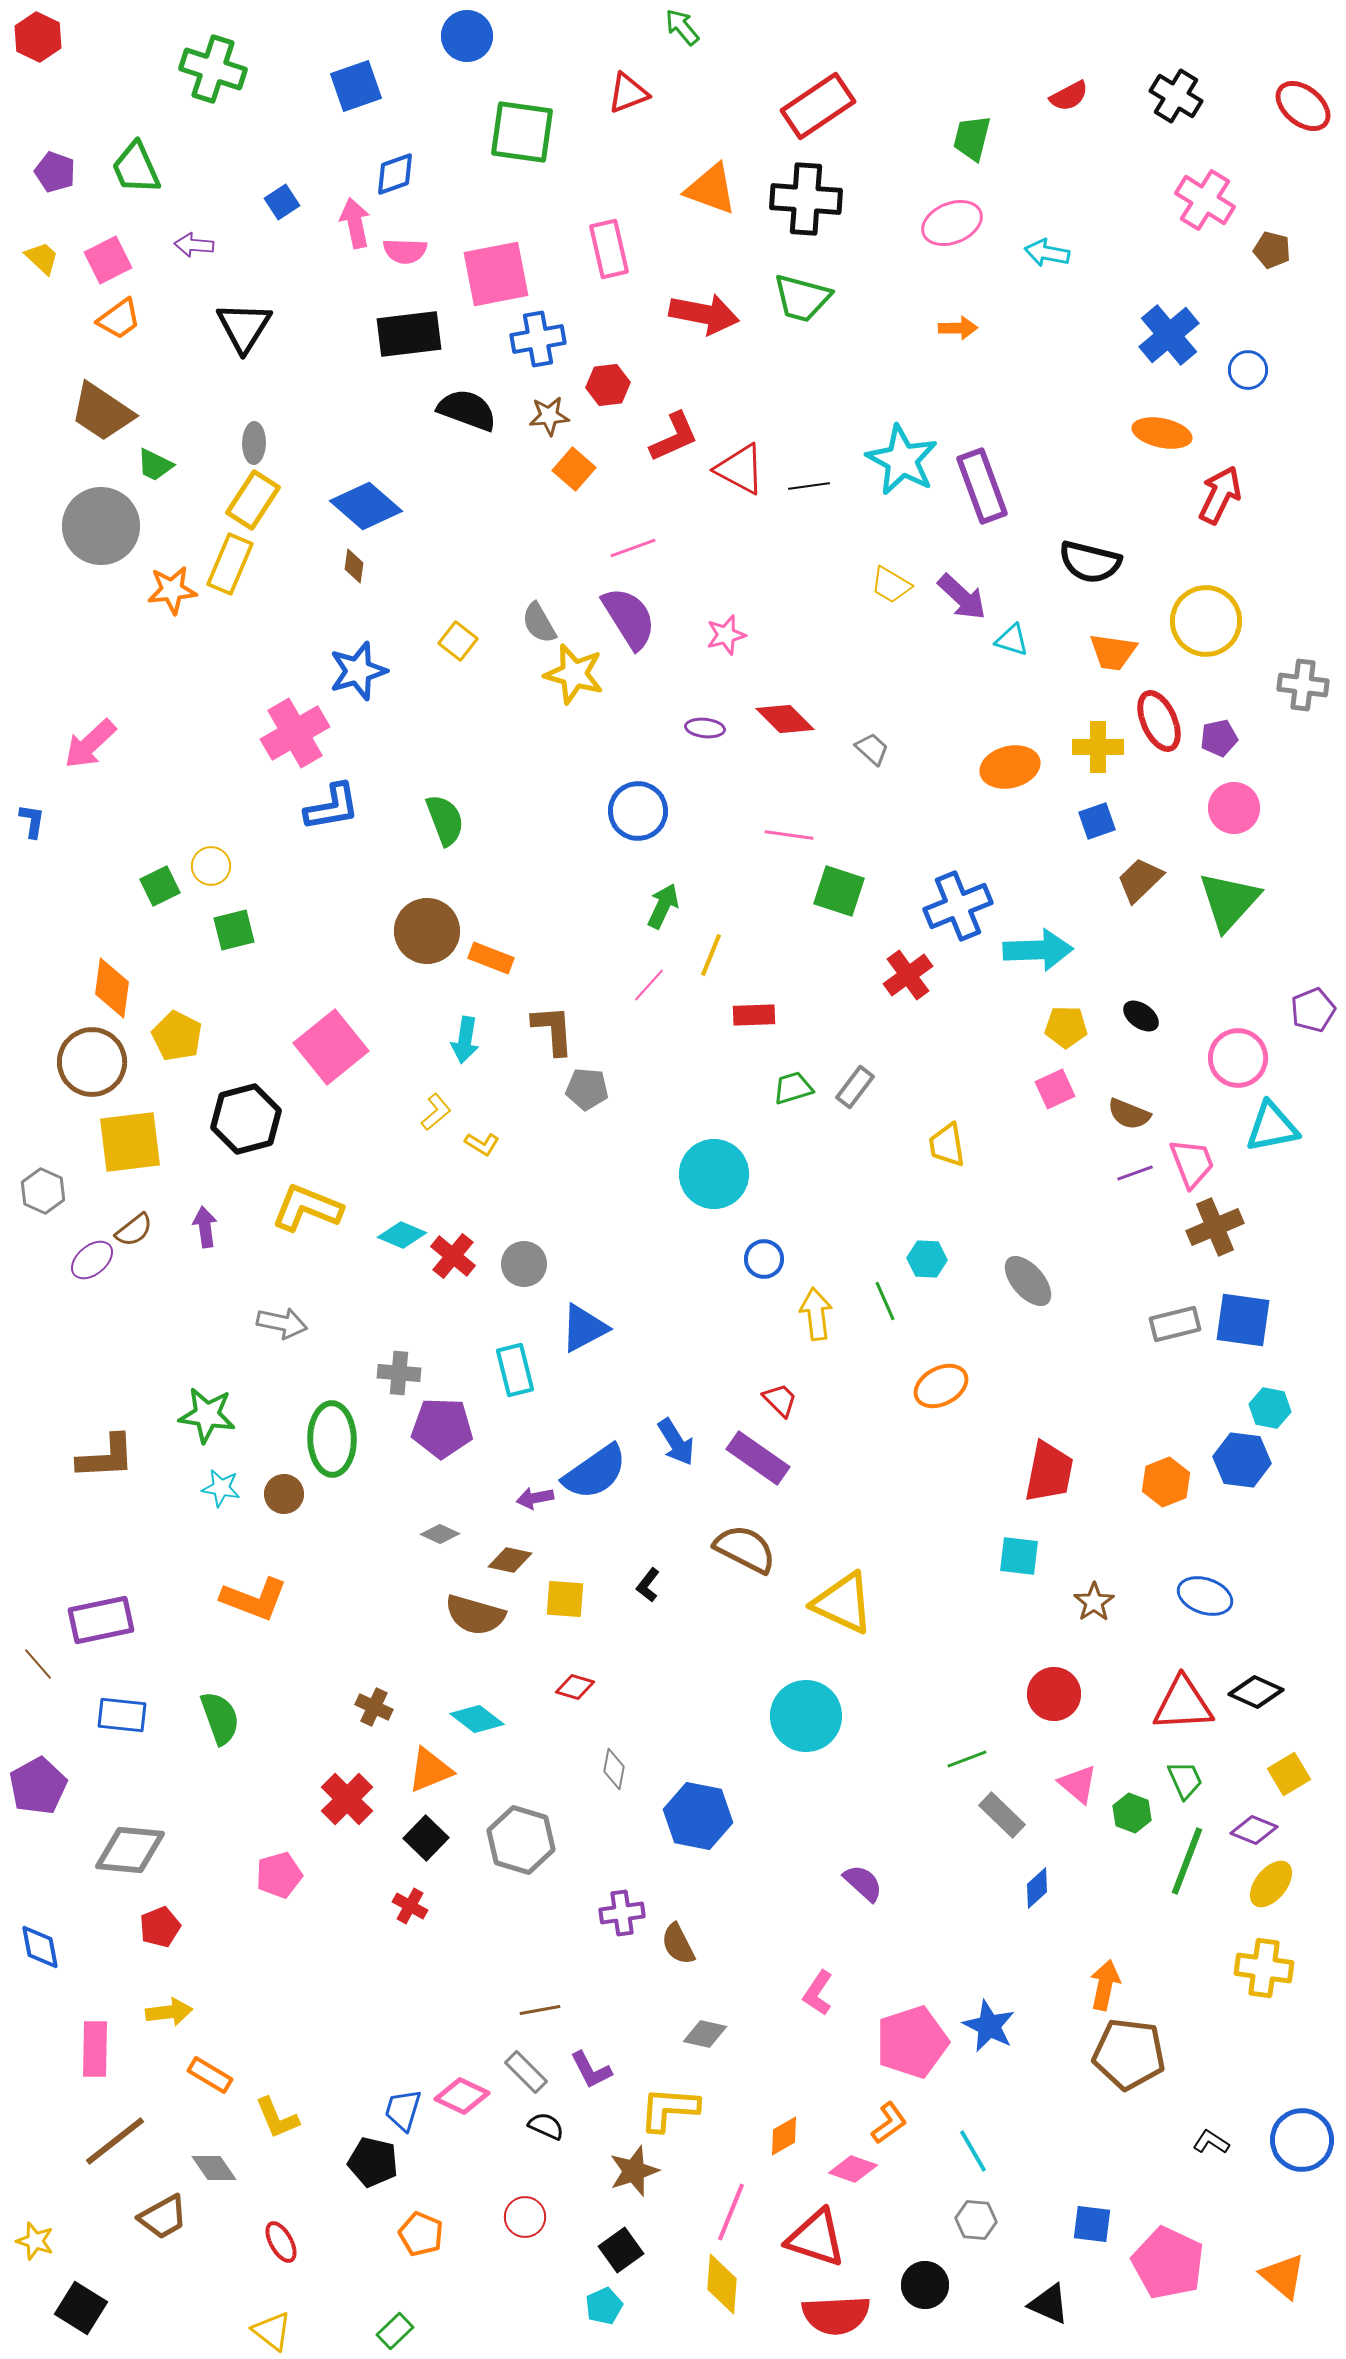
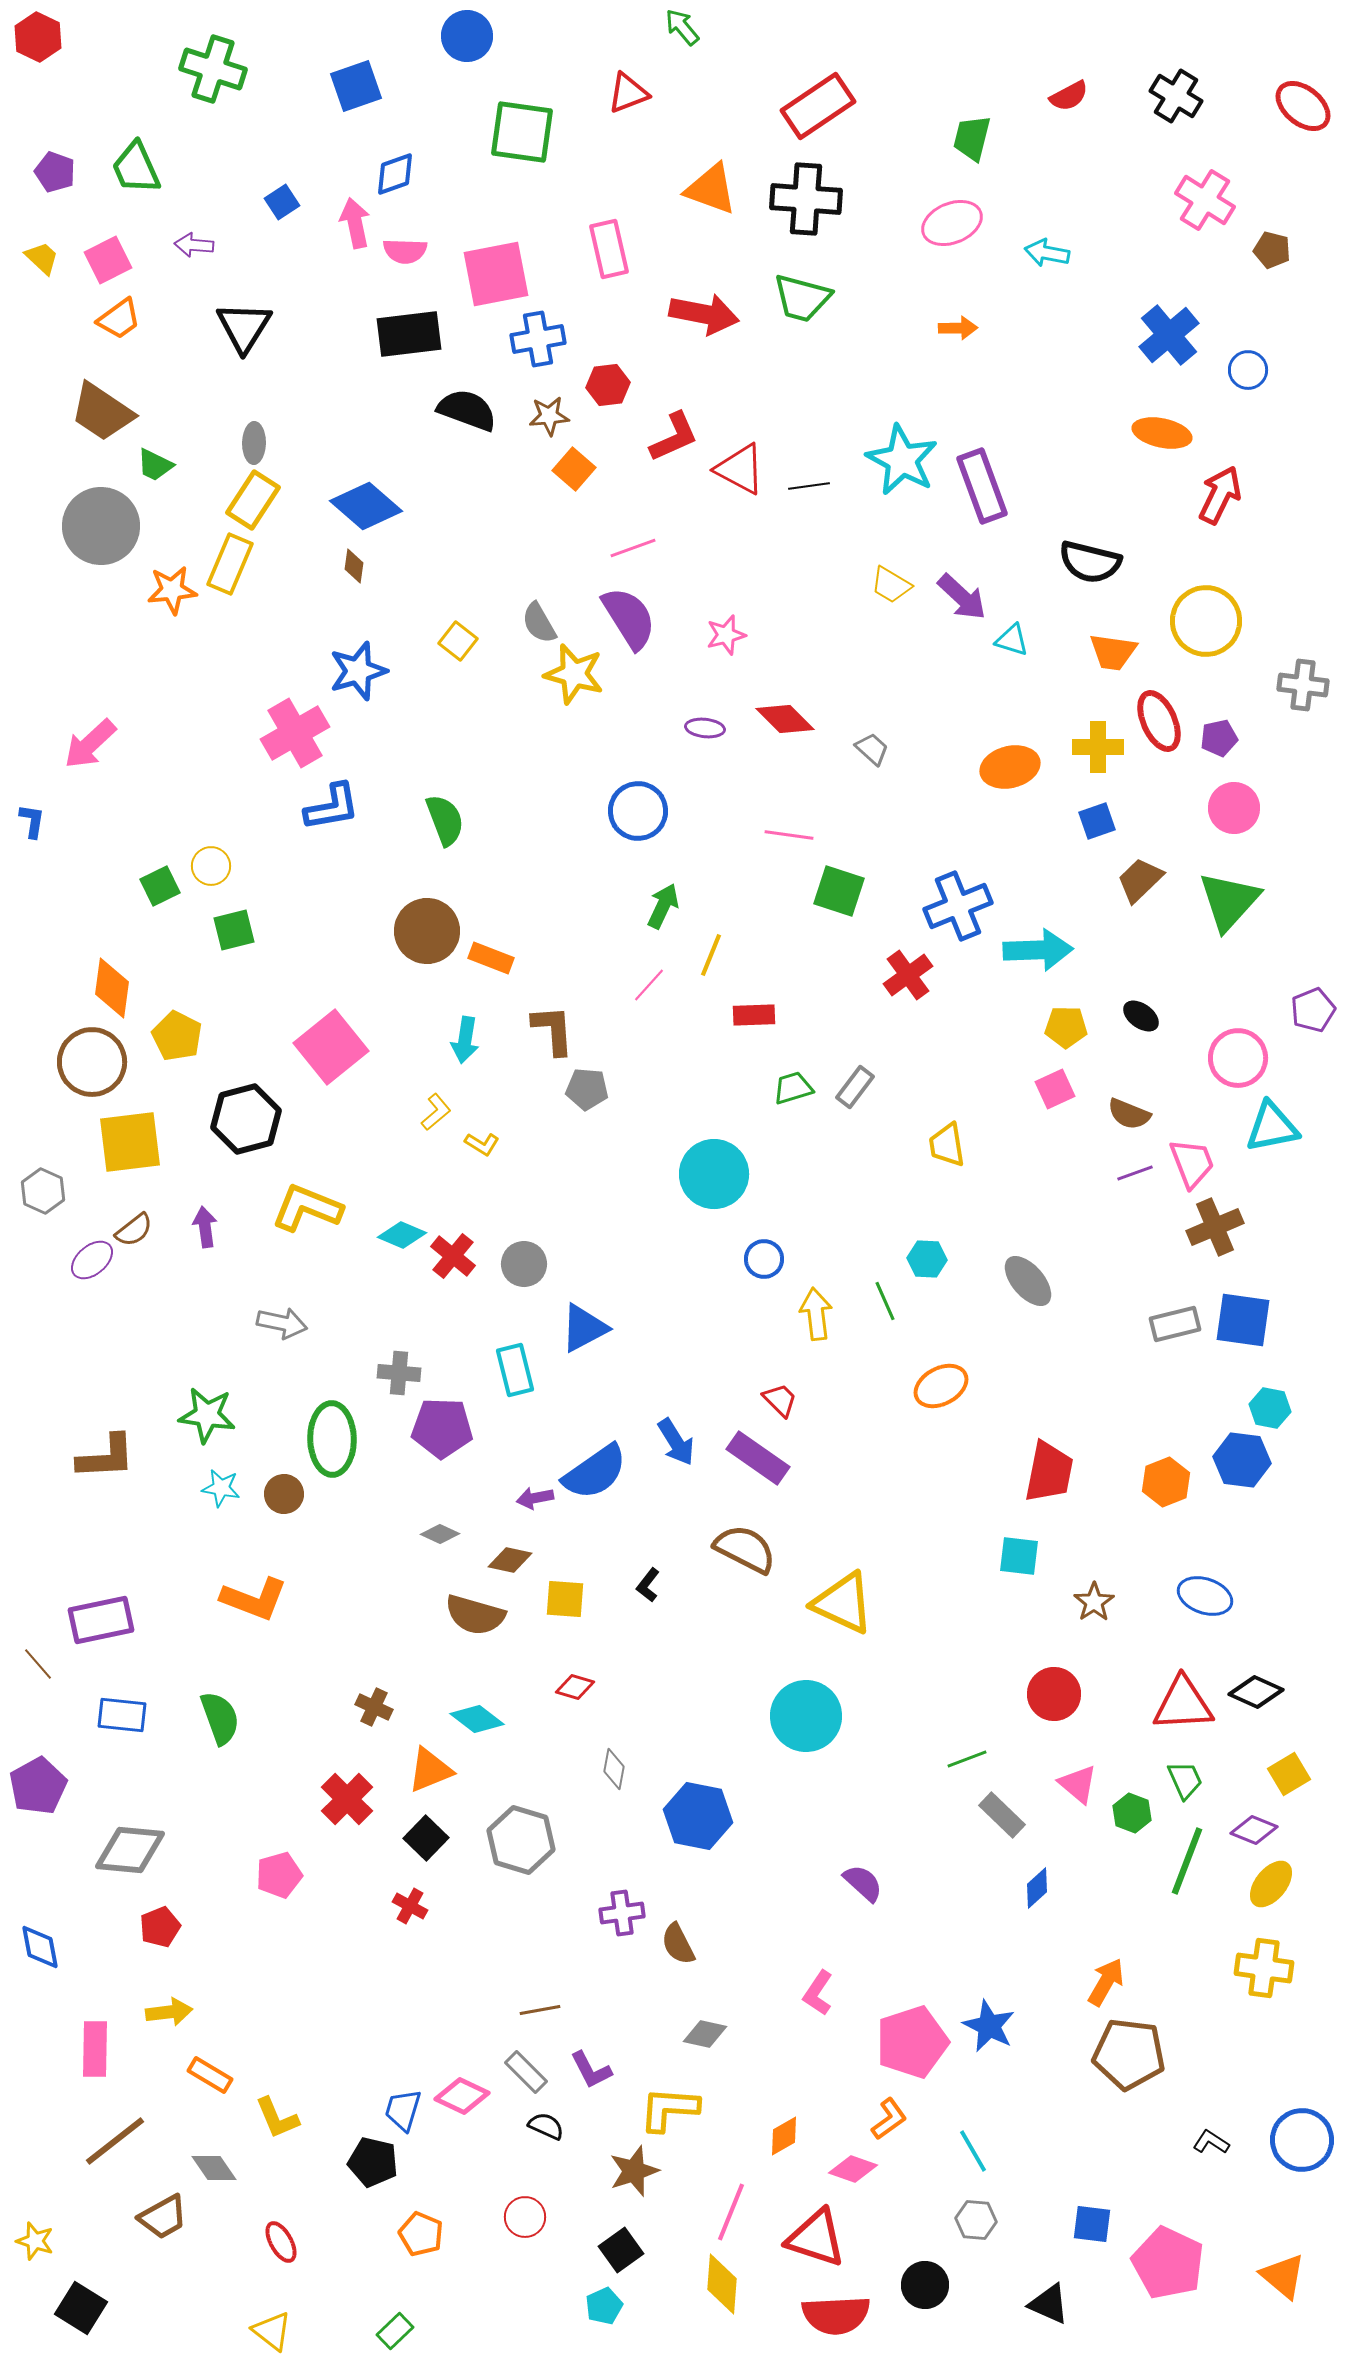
orange arrow at (1105, 1985): moved 1 px right, 3 px up; rotated 18 degrees clockwise
orange L-shape at (889, 2123): moved 4 px up
